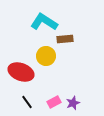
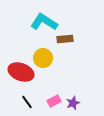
yellow circle: moved 3 px left, 2 px down
pink rectangle: moved 1 px up
